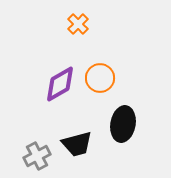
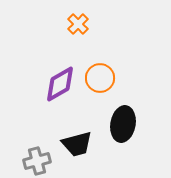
gray cross: moved 5 px down; rotated 12 degrees clockwise
